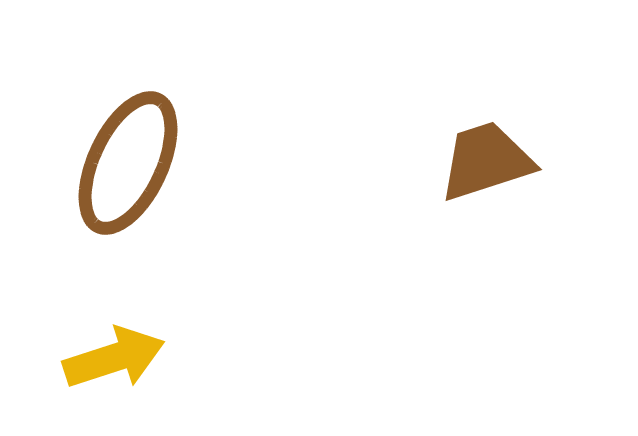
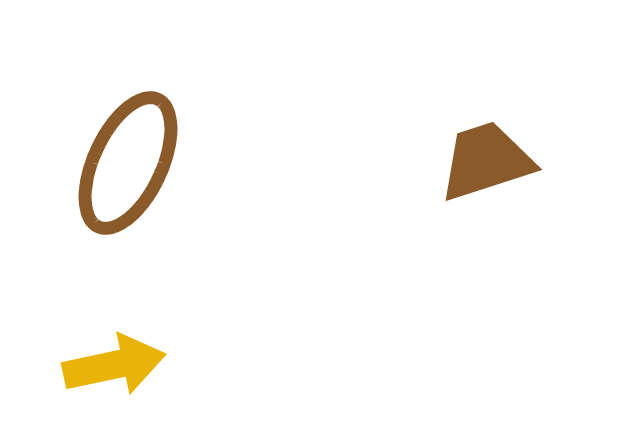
yellow arrow: moved 7 px down; rotated 6 degrees clockwise
